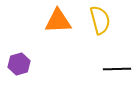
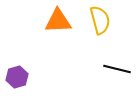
purple hexagon: moved 2 px left, 13 px down
black line: rotated 16 degrees clockwise
